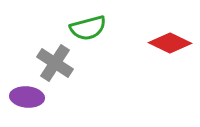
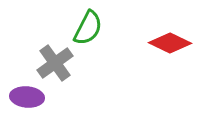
green semicircle: rotated 48 degrees counterclockwise
gray cross: rotated 21 degrees clockwise
